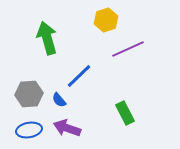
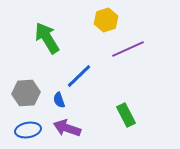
green arrow: rotated 16 degrees counterclockwise
gray hexagon: moved 3 px left, 1 px up
blue semicircle: rotated 21 degrees clockwise
green rectangle: moved 1 px right, 2 px down
blue ellipse: moved 1 px left
